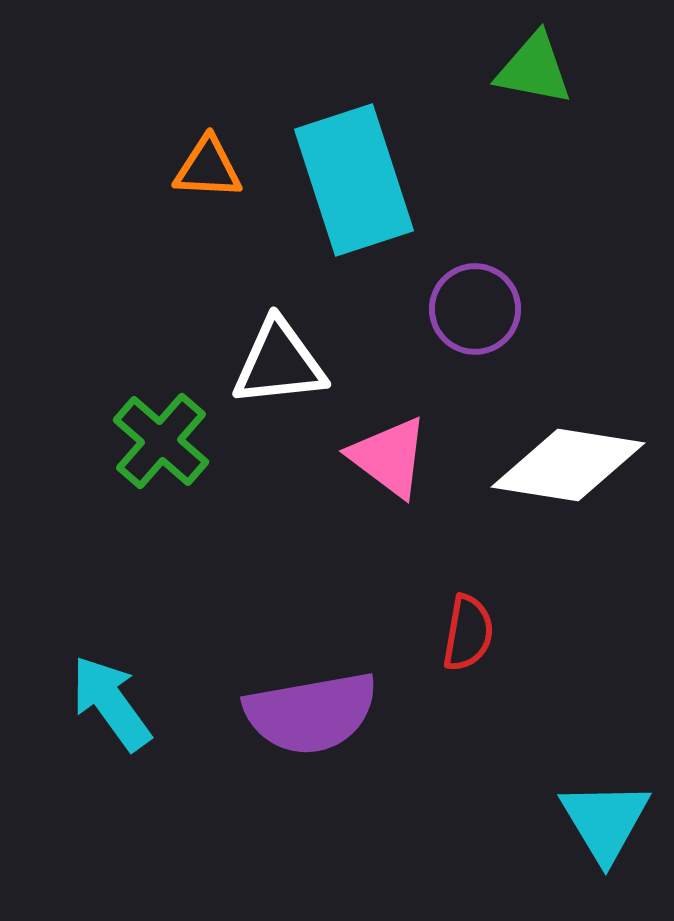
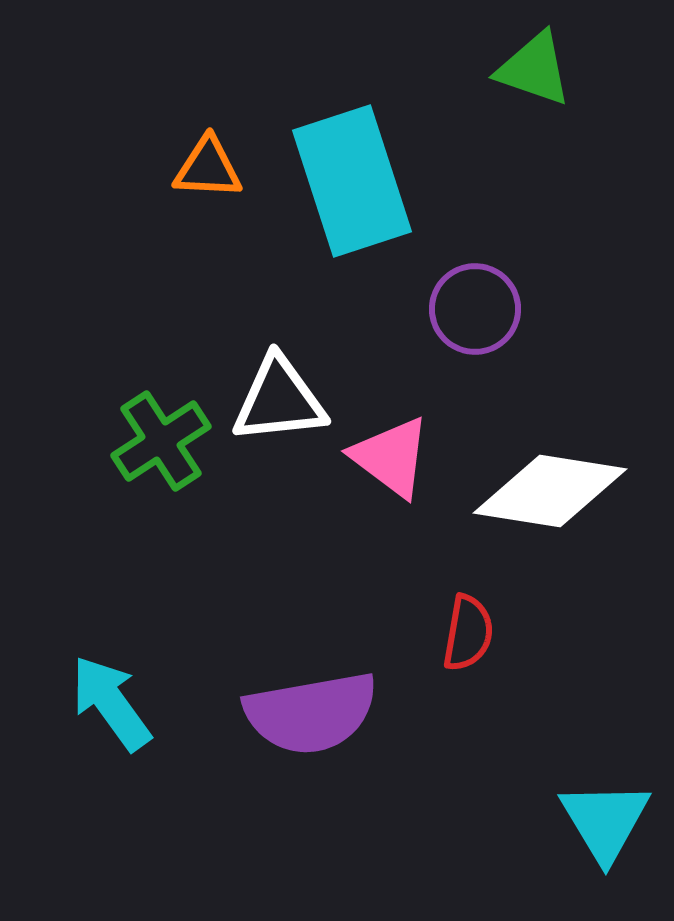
green triangle: rotated 8 degrees clockwise
cyan rectangle: moved 2 px left, 1 px down
white triangle: moved 37 px down
green cross: rotated 16 degrees clockwise
pink triangle: moved 2 px right
white diamond: moved 18 px left, 26 px down
